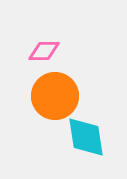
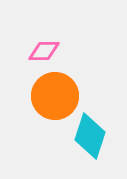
cyan diamond: moved 4 px right, 1 px up; rotated 27 degrees clockwise
